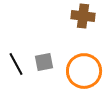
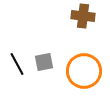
black line: moved 1 px right
